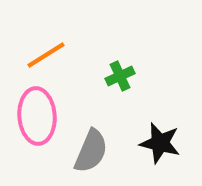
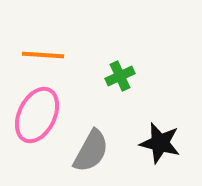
orange line: moved 3 px left; rotated 36 degrees clockwise
pink ellipse: moved 1 px up; rotated 30 degrees clockwise
gray semicircle: rotated 6 degrees clockwise
